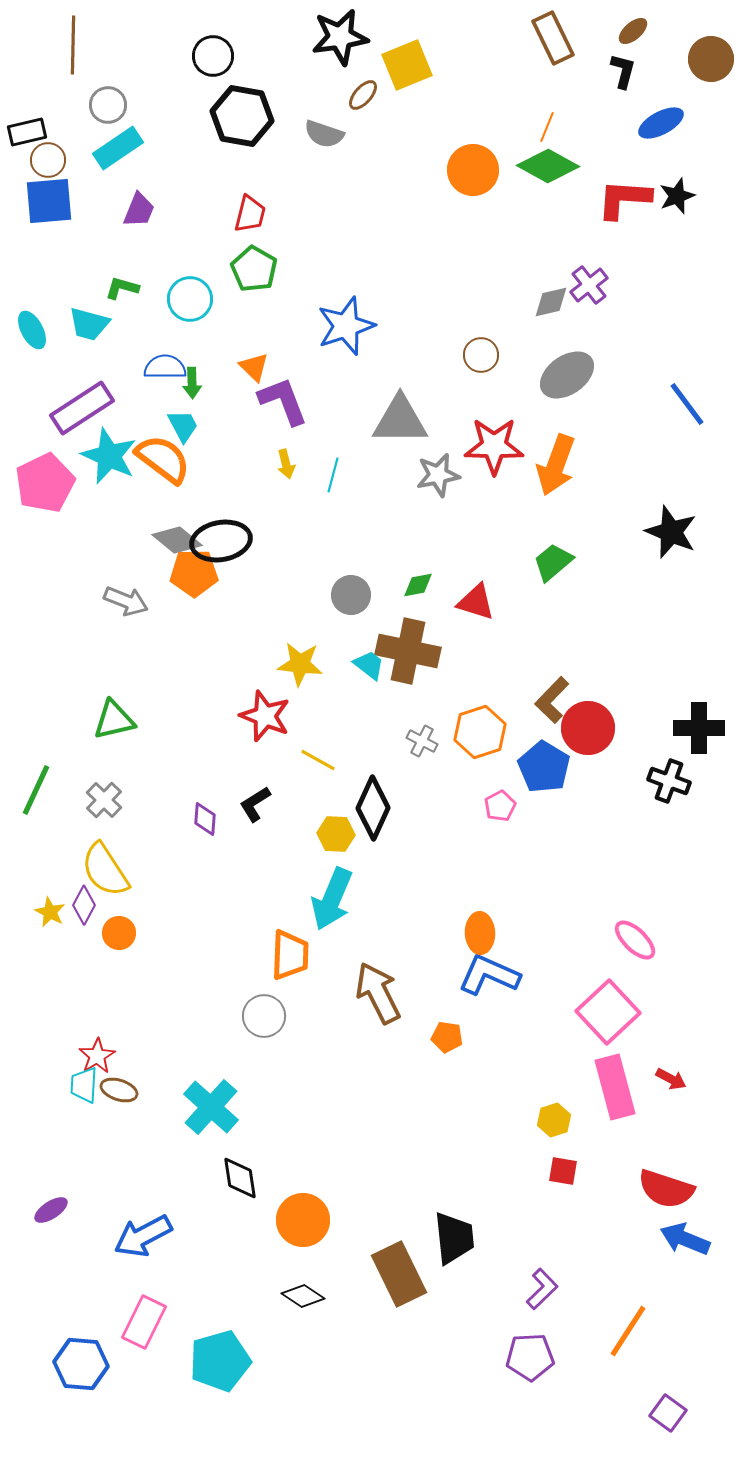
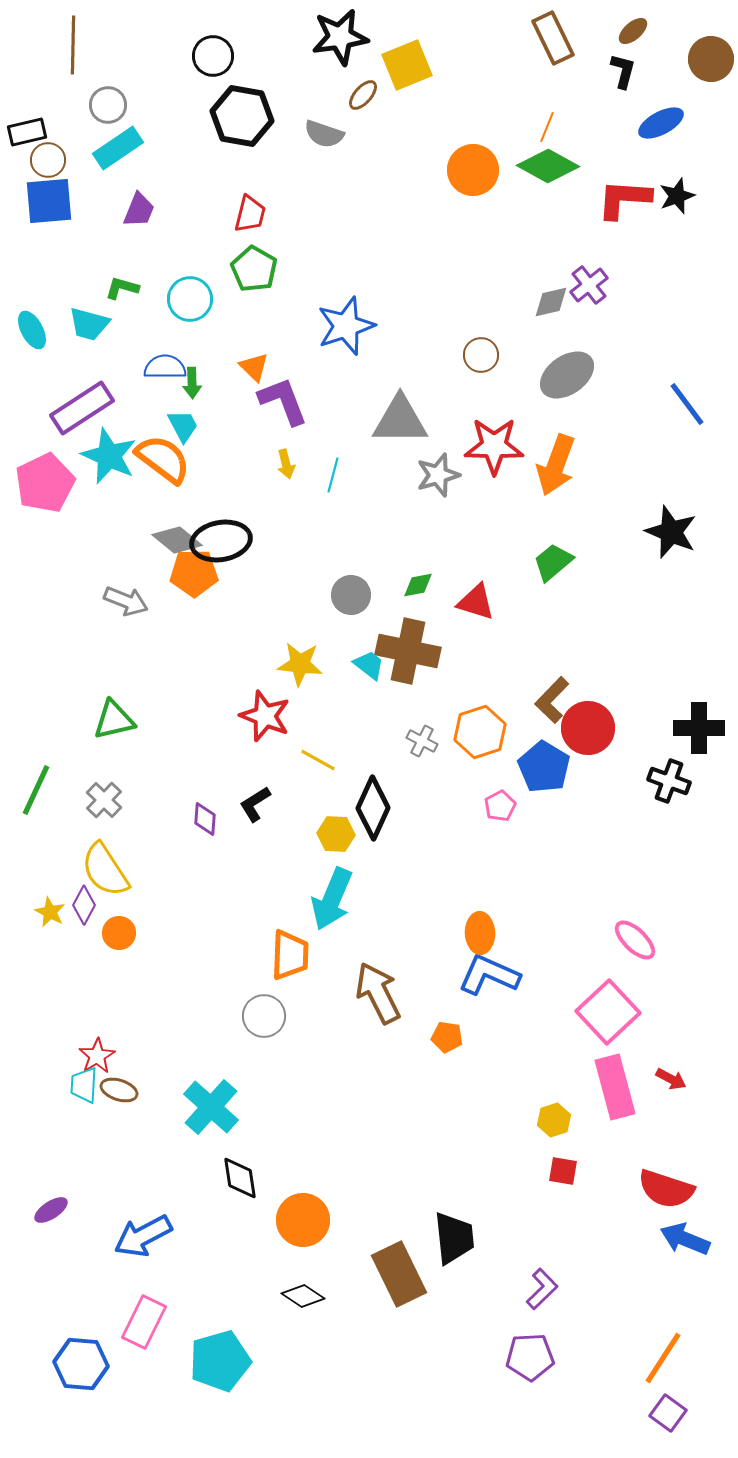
gray star at (438, 475): rotated 6 degrees counterclockwise
orange line at (628, 1331): moved 35 px right, 27 px down
